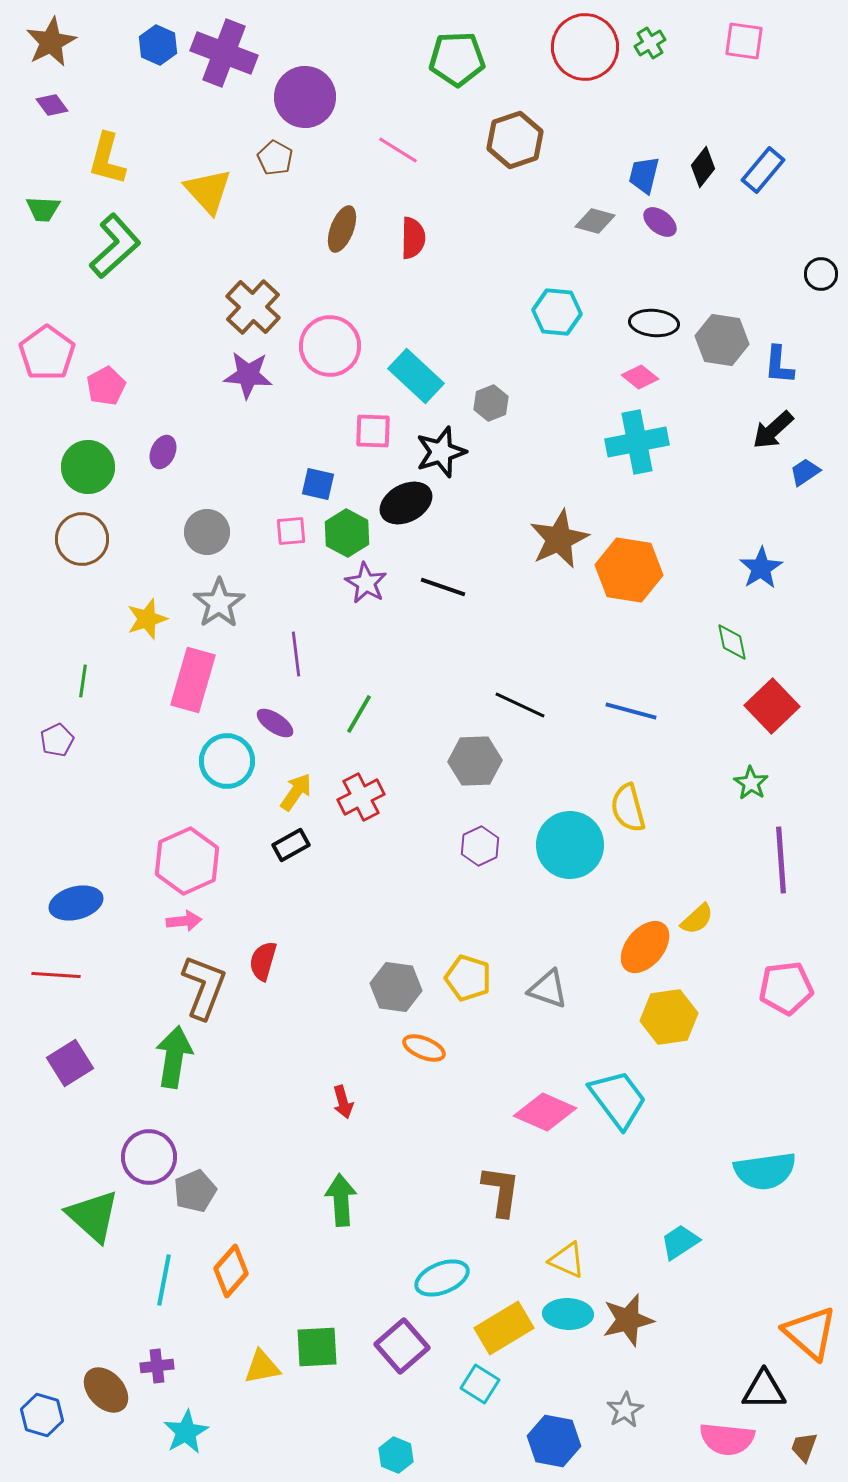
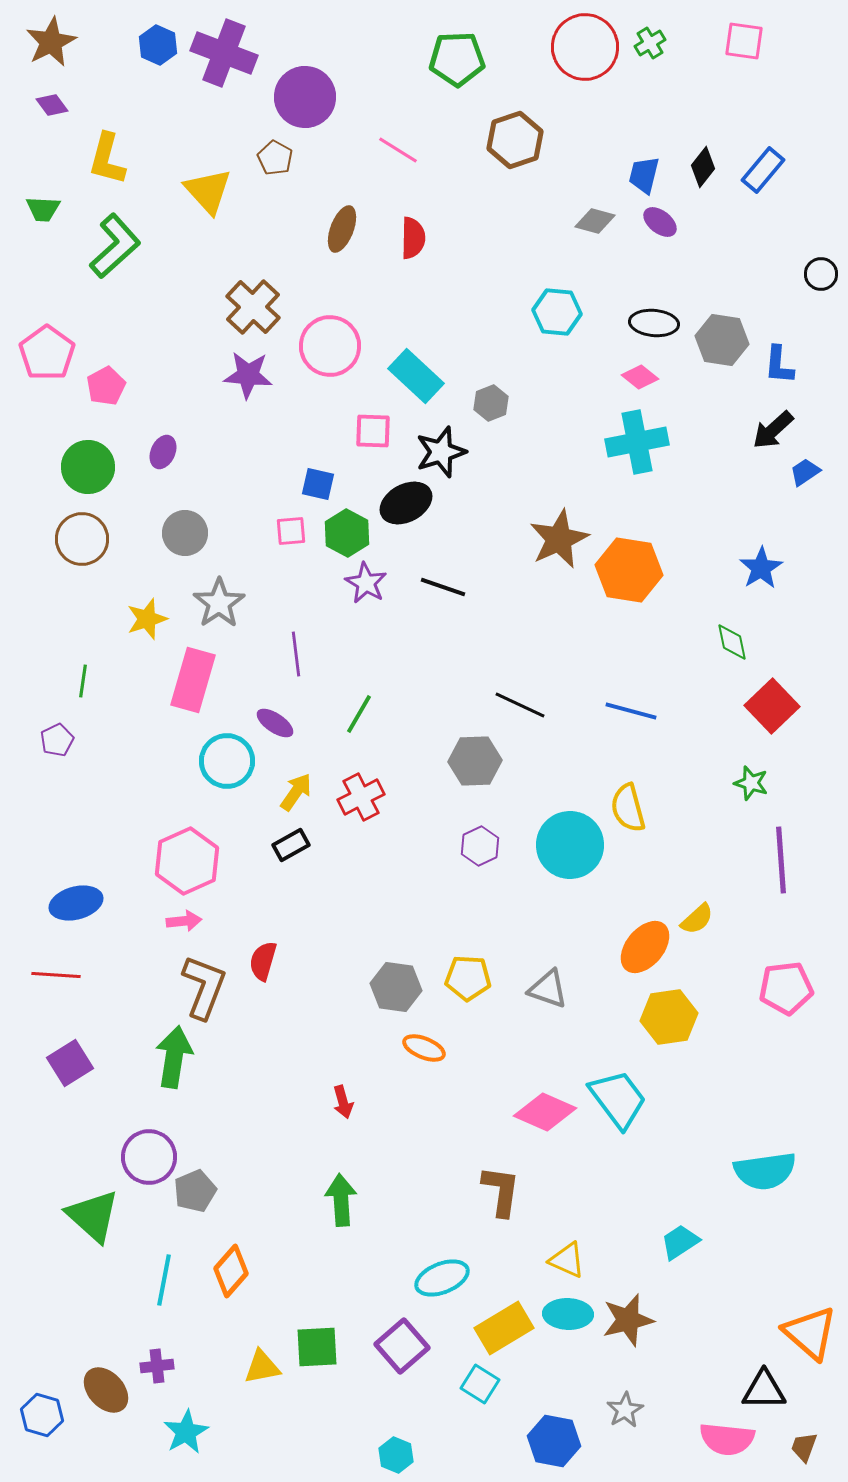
gray circle at (207, 532): moved 22 px left, 1 px down
green star at (751, 783): rotated 16 degrees counterclockwise
yellow pentagon at (468, 978): rotated 15 degrees counterclockwise
